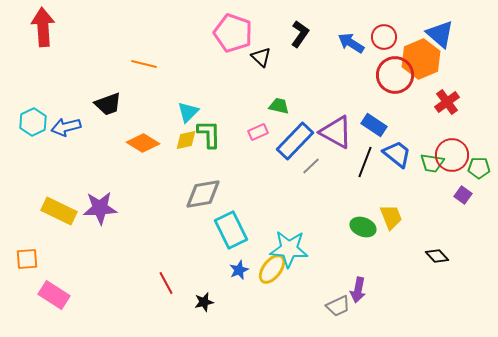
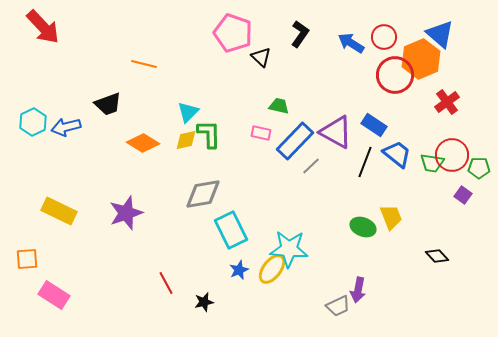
red arrow at (43, 27): rotated 141 degrees clockwise
pink rectangle at (258, 132): moved 3 px right, 1 px down; rotated 36 degrees clockwise
purple star at (100, 208): moved 26 px right, 5 px down; rotated 16 degrees counterclockwise
